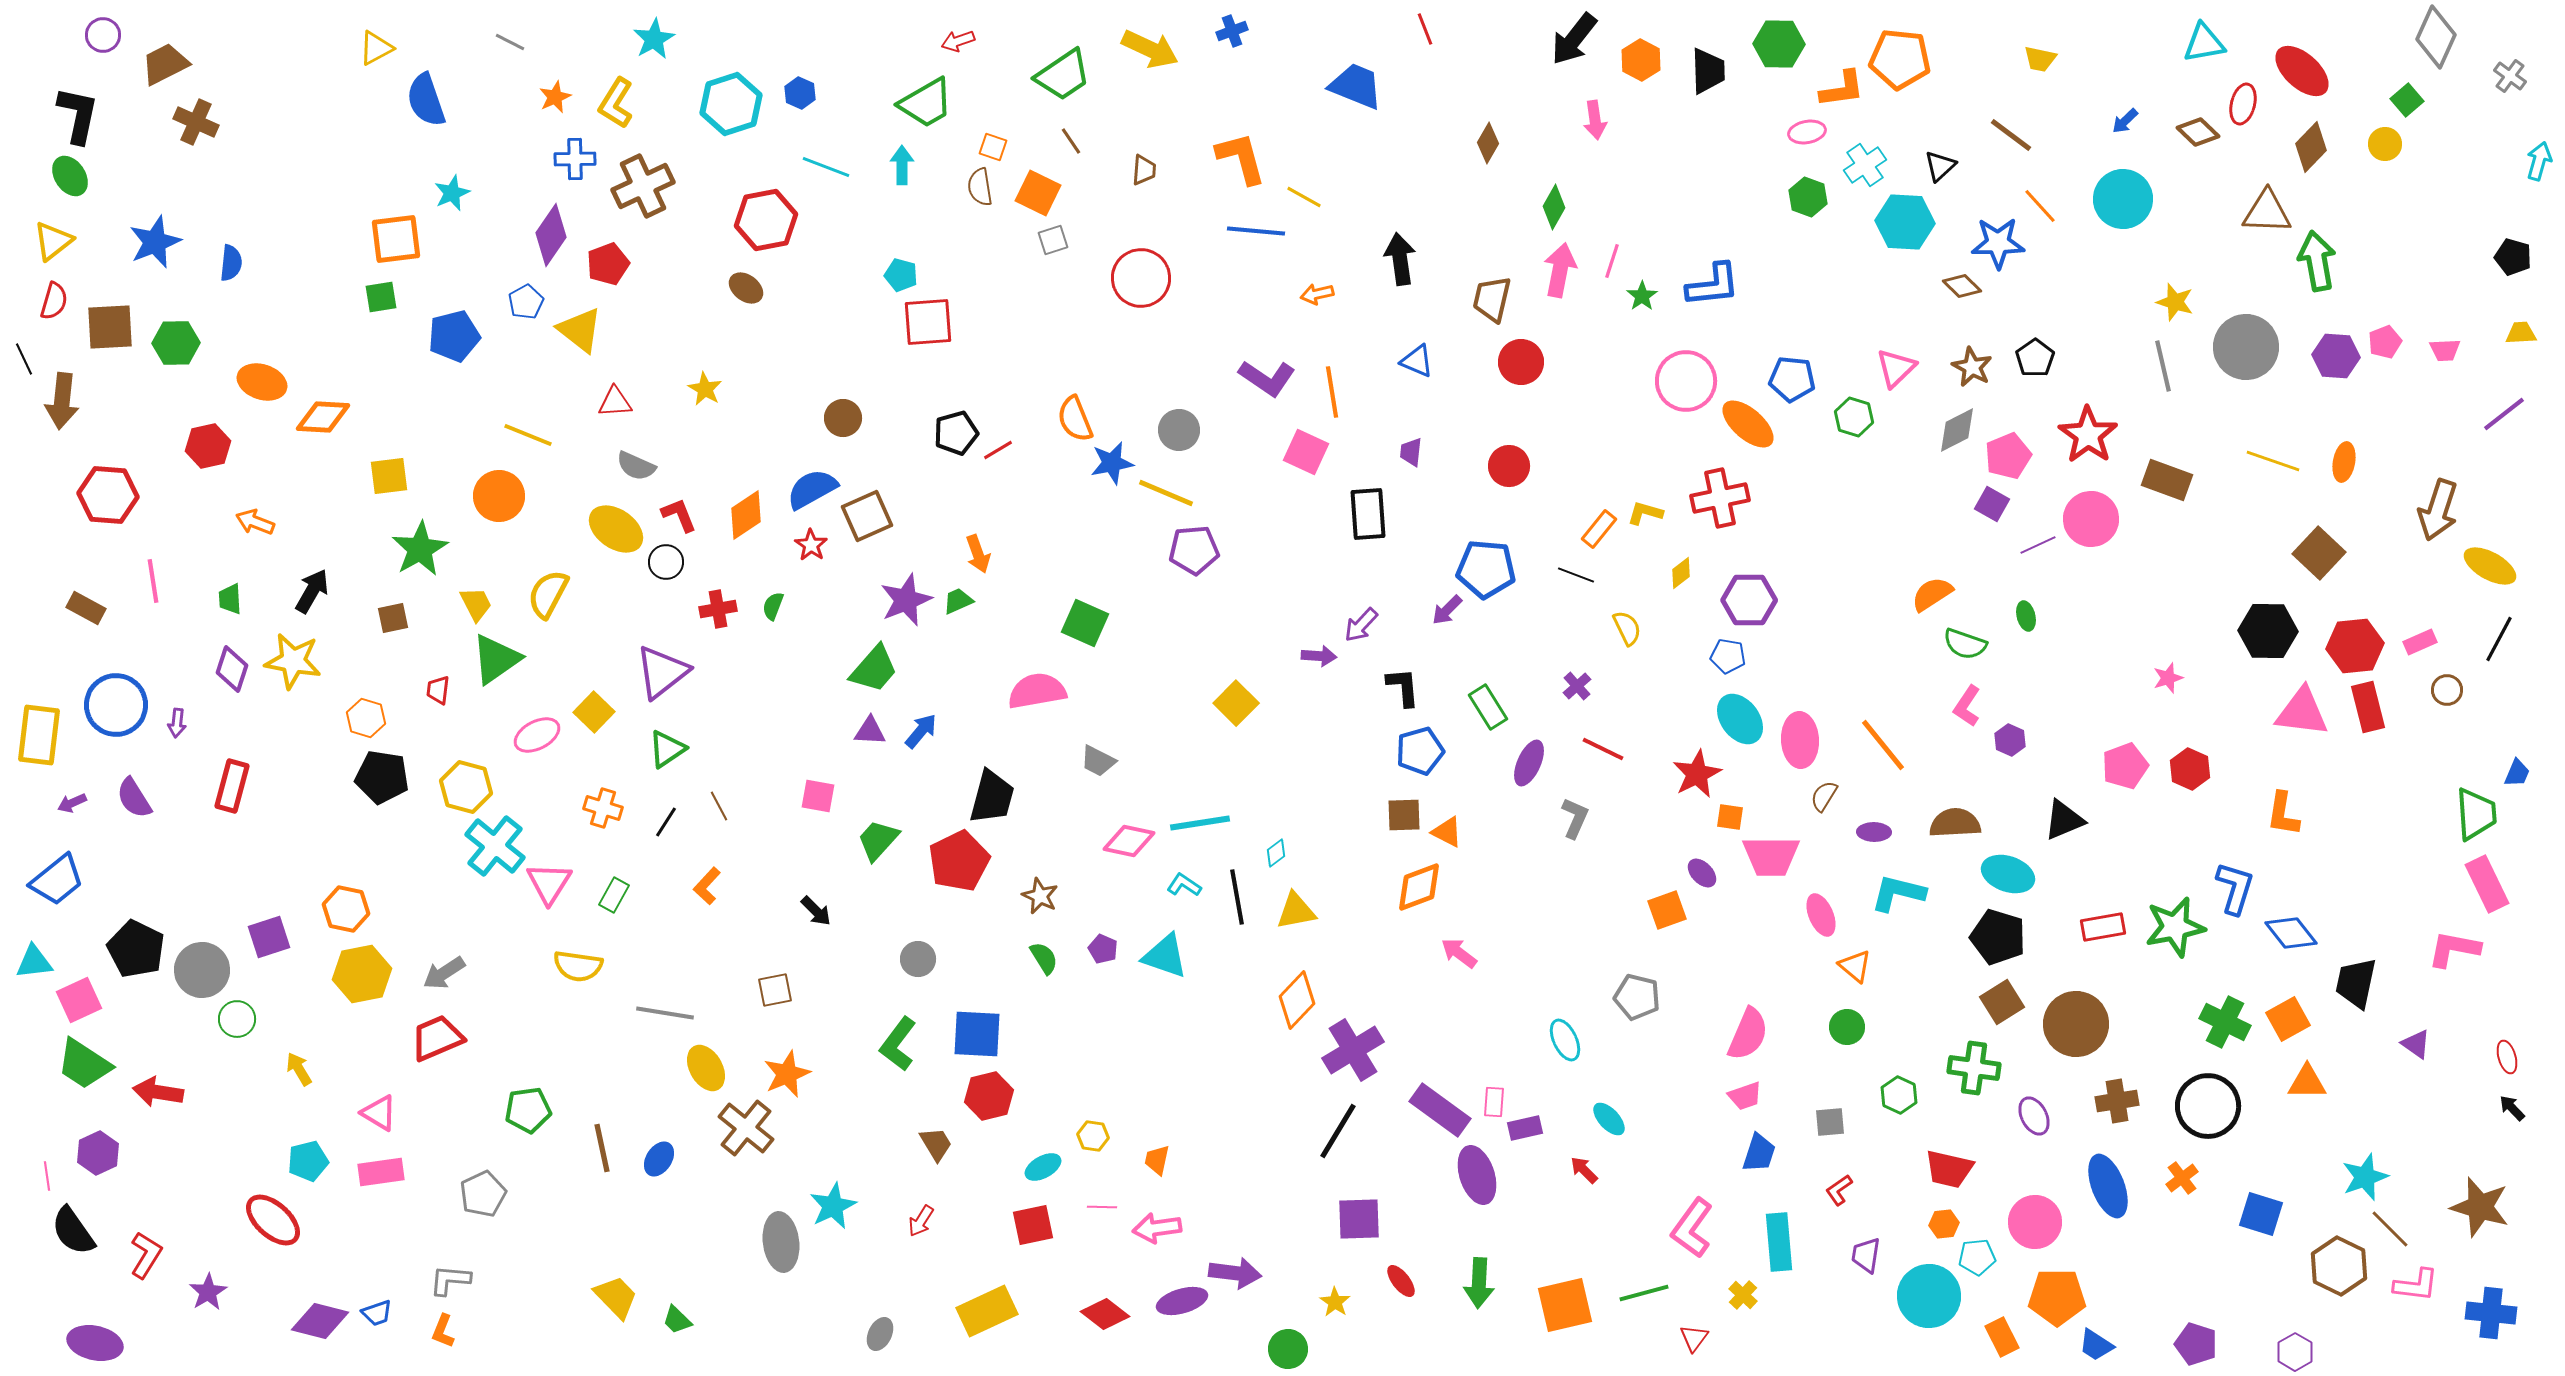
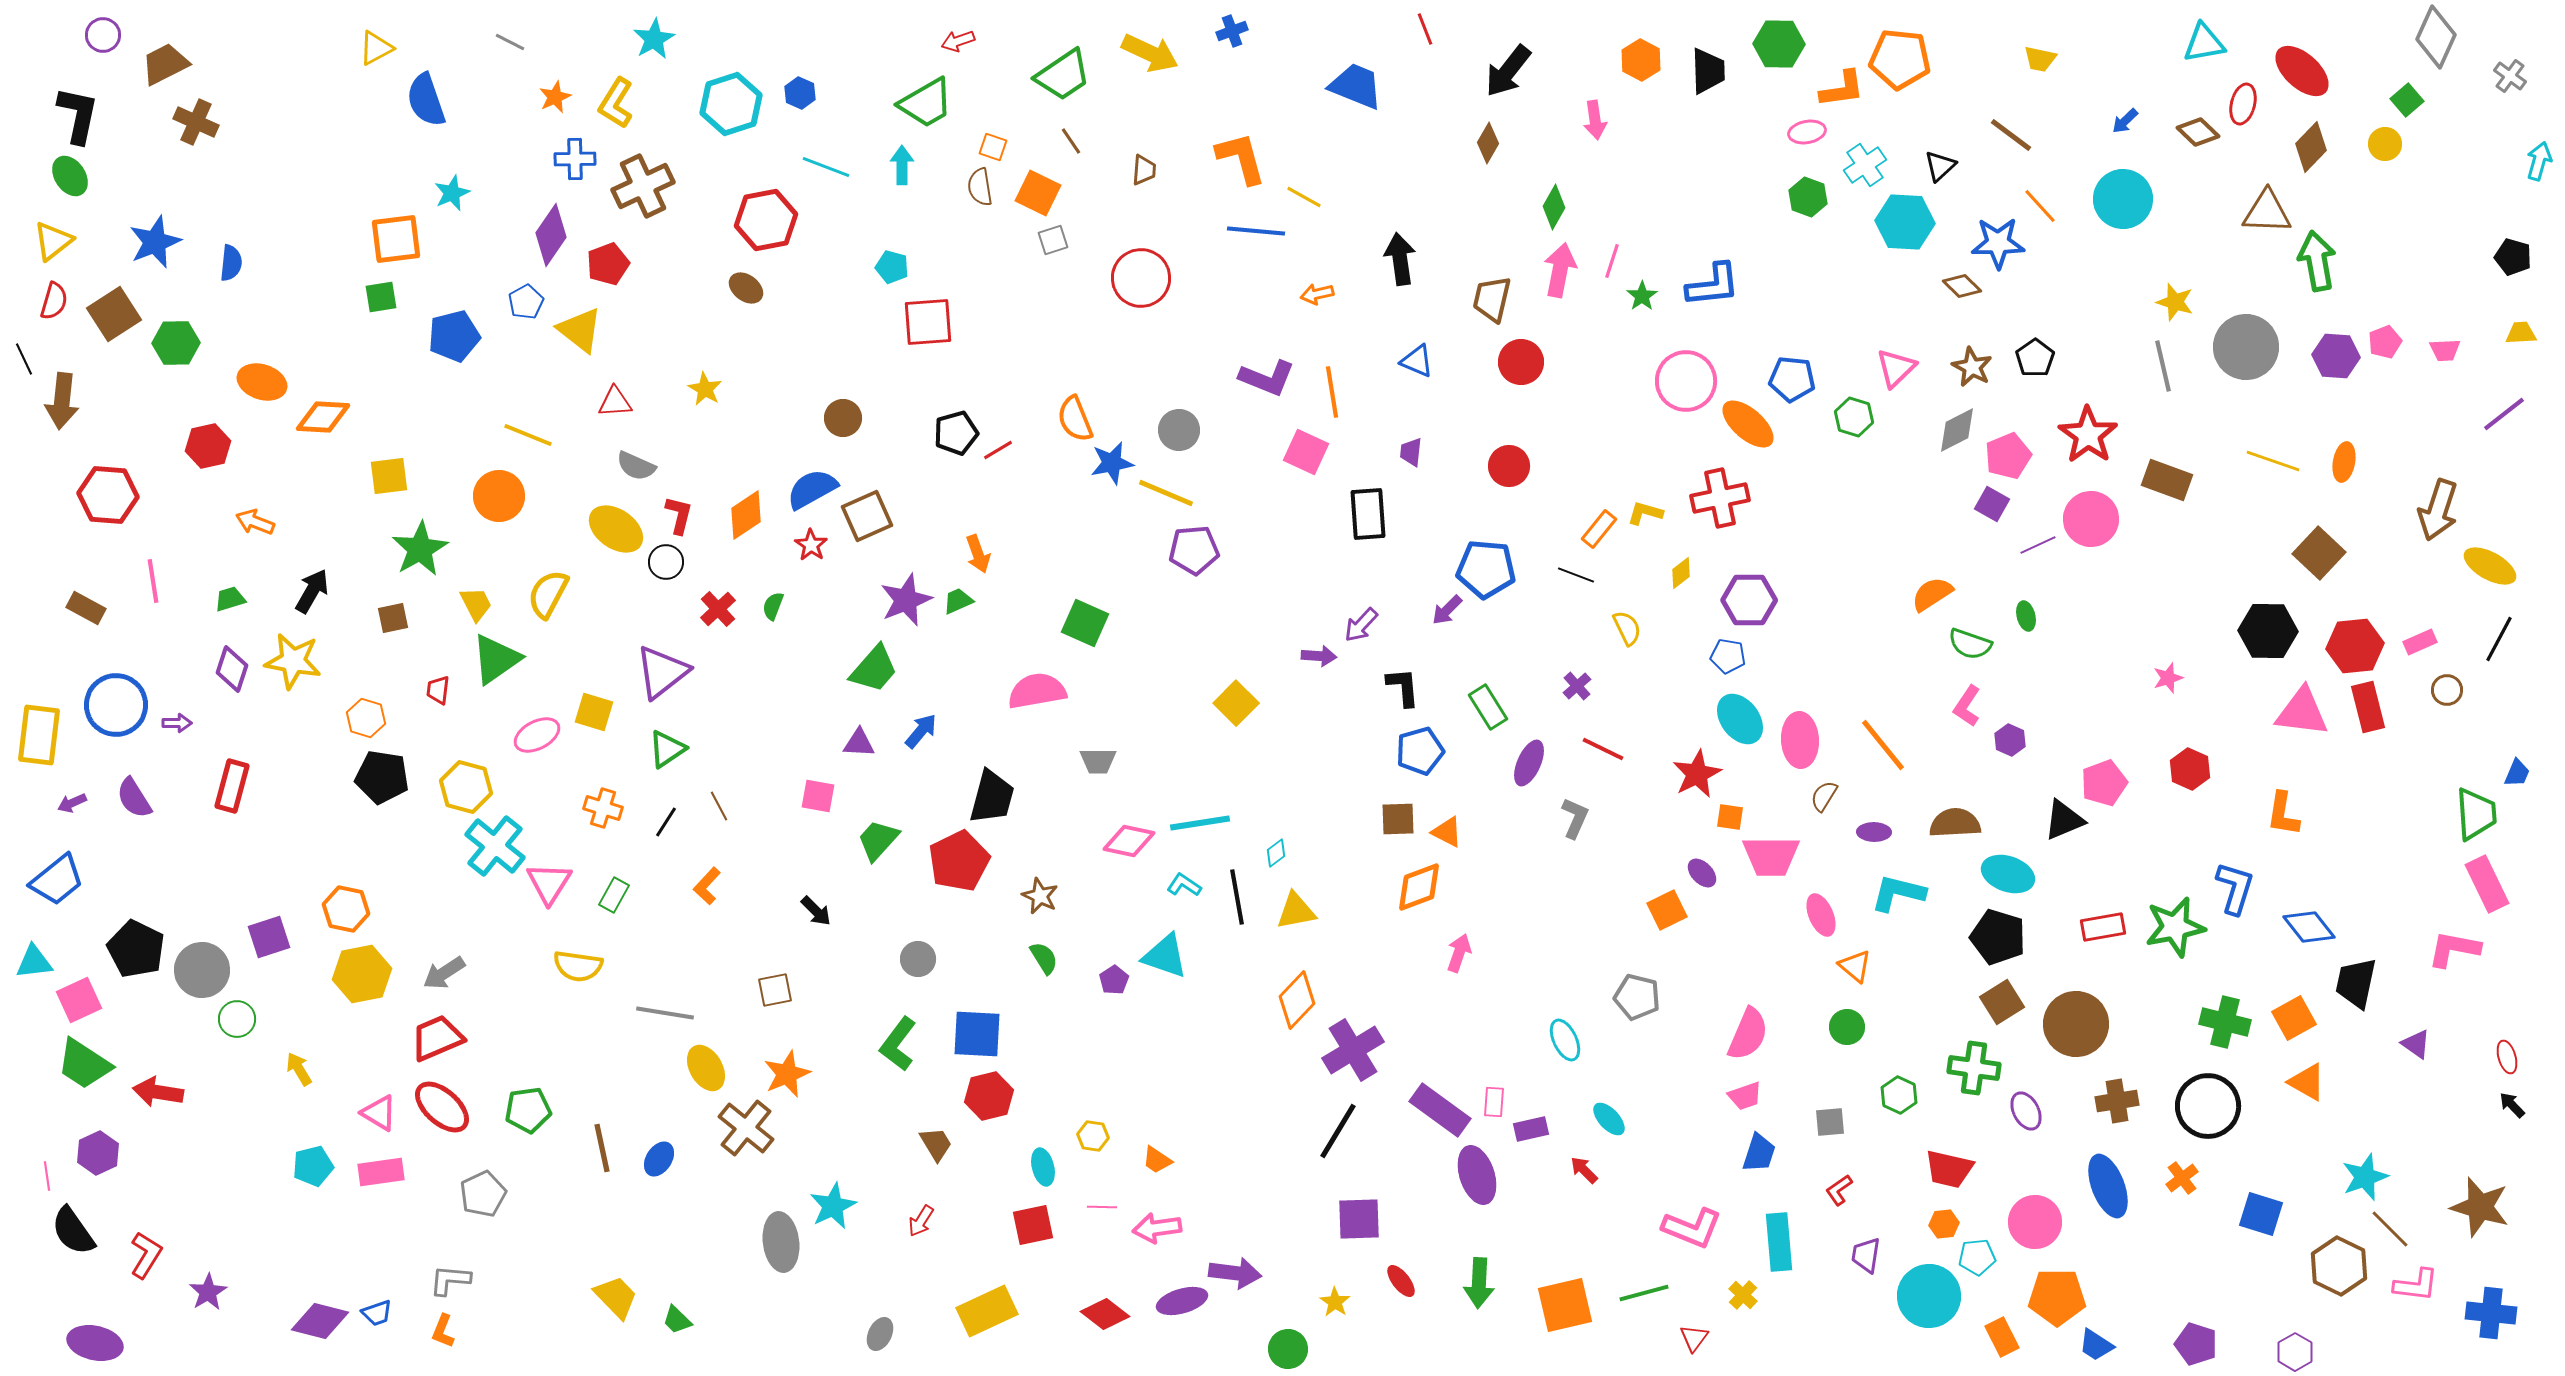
black arrow at (1574, 39): moved 66 px left, 32 px down
yellow arrow at (1150, 49): moved 4 px down
cyan pentagon at (901, 275): moved 9 px left, 8 px up
brown square at (110, 327): moved 4 px right, 13 px up; rotated 30 degrees counterclockwise
purple L-shape at (1267, 378): rotated 12 degrees counterclockwise
red L-shape at (679, 515): rotated 36 degrees clockwise
green trapezoid at (230, 599): rotated 76 degrees clockwise
red cross at (718, 609): rotated 33 degrees counterclockwise
green semicircle at (1965, 644): moved 5 px right
yellow square at (594, 712): rotated 27 degrees counterclockwise
purple arrow at (177, 723): rotated 96 degrees counterclockwise
purple triangle at (870, 731): moved 11 px left, 12 px down
gray trapezoid at (1098, 761): rotated 27 degrees counterclockwise
pink pentagon at (2125, 766): moved 21 px left, 17 px down
brown square at (1404, 815): moved 6 px left, 4 px down
orange square at (1667, 910): rotated 6 degrees counterclockwise
blue diamond at (2291, 933): moved 18 px right, 6 px up
purple pentagon at (1103, 949): moved 11 px right, 31 px down; rotated 16 degrees clockwise
pink arrow at (1459, 953): rotated 72 degrees clockwise
orange square at (2288, 1019): moved 6 px right, 1 px up
green cross at (2225, 1022): rotated 12 degrees counterclockwise
orange triangle at (2307, 1082): rotated 30 degrees clockwise
black arrow at (2512, 1108): moved 3 px up
purple ellipse at (2034, 1116): moved 8 px left, 5 px up
purple rectangle at (1525, 1128): moved 6 px right, 1 px down
orange trapezoid at (1157, 1160): rotated 68 degrees counterclockwise
cyan pentagon at (308, 1161): moved 5 px right, 5 px down
cyan ellipse at (1043, 1167): rotated 75 degrees counterclockwise
red ellipse at (273, 1220): moved 169 px right, 113 px up
pink L-shape at (1692, 1228): rotated 104 degrees counterclockwise
